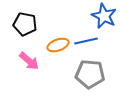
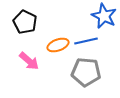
black pentagon: moved 2 px up; rotated 15 degrees clockwise
gray pentagon: moved 4 px left, 2 px up
